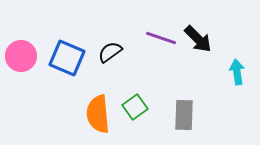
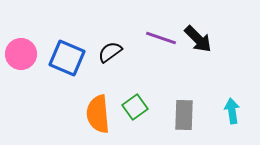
pink circle: moved 2 px up
cyan arrow: moved 5 px left, 39 px down
